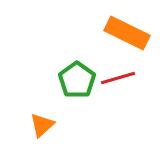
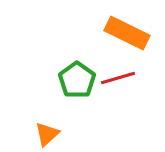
orange triangle: moved 5 px right, 9 px down
